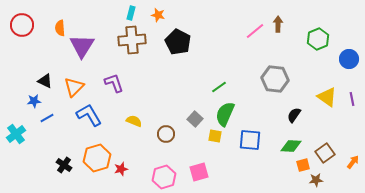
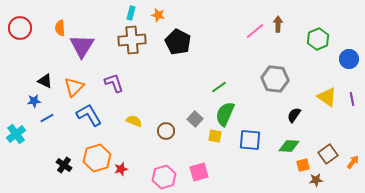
red circle: moved 2 px left, 3 px down
brown circle: moved 3 px up
green diamond: moved 2 px left
brown square: moved 3 px right, 1 px down
